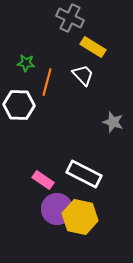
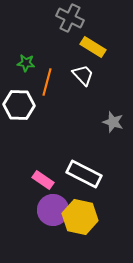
purple circle: moved 4 px left, 1 px down
